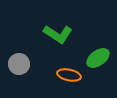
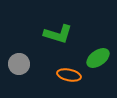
green L-shape: rotated 16 degrees counterclockwise
